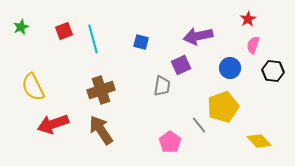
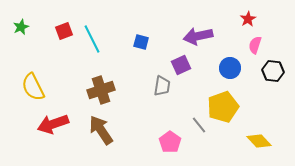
cyan line: moved 1 px left; rotated 12 degrees counterclockwise
pink semicircle: moved 2 px right
